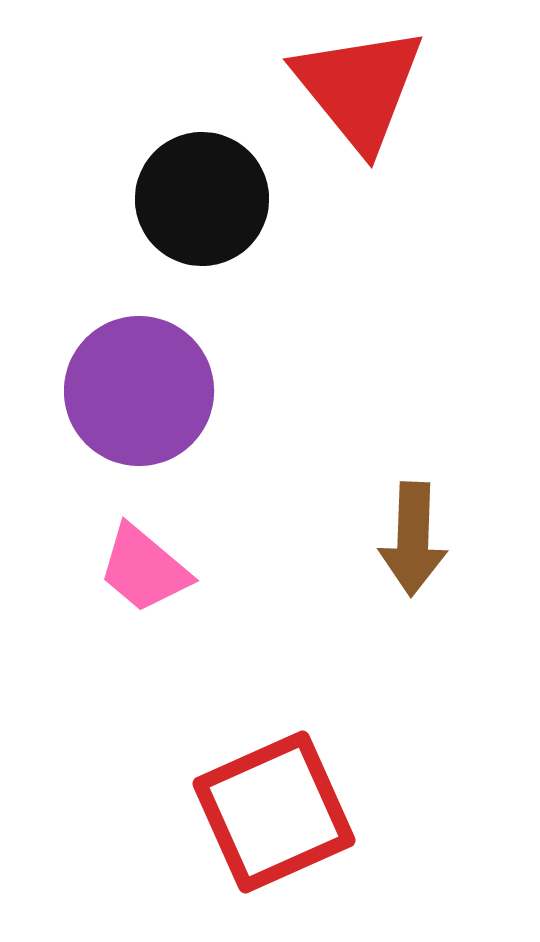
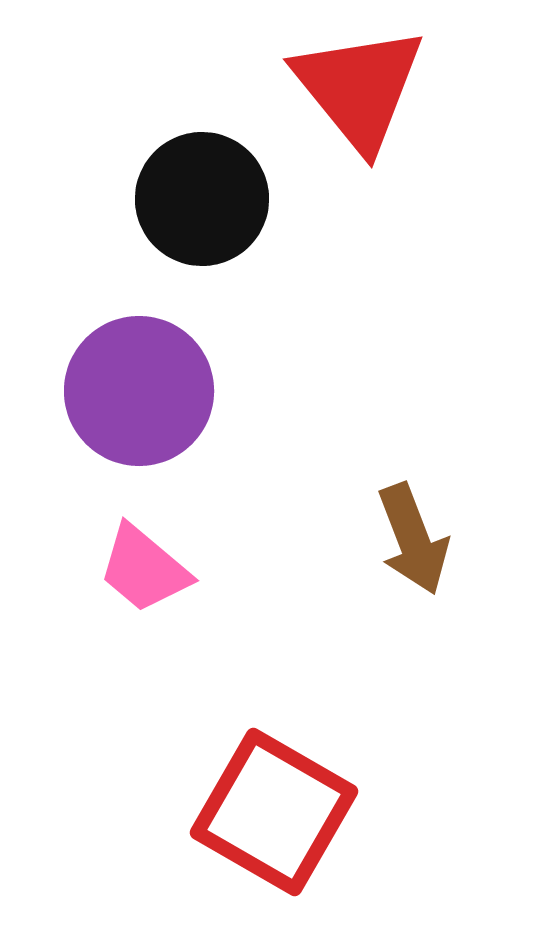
brown arrow: rotated 23 degrees counterclockwise
red square: rotated 36 degrees counterclockwise
